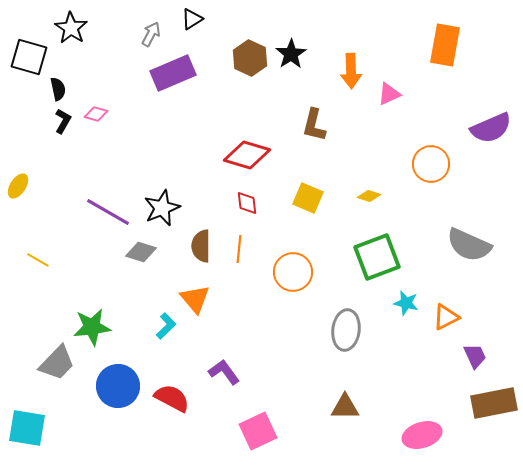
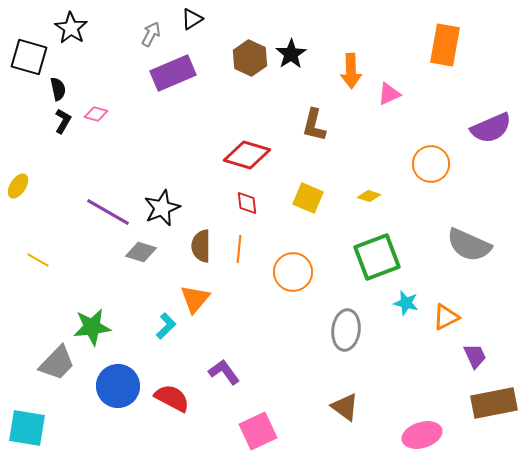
orange triangle at (195, 299): rotated 20 degrees clockwise
brown triangle at (345, 407): rotated 36 degrees clockwise
